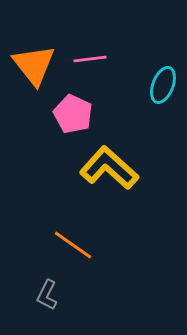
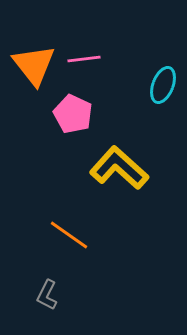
pink line: moved 6 px left
yellow L-shape: moved 10 px right
orange line: moved 4 px left, 10 px up
